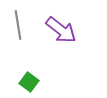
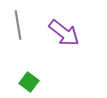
purple arrow: moved 3 px right, 3 px down
